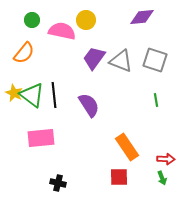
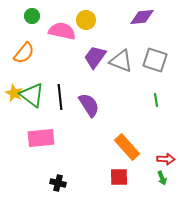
green circle: moved 4 px up
purple trapezoid: moved 1 px right, 1 px up
black line: moved 6 px right, 2 px down
orange rectangle: rotated 8 degrees counterclockwise
